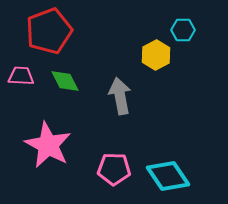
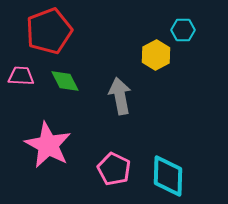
pink pentagon: rotated 24 degrees clockwise
cyan diamond: rotated 36 degrees clockwise
